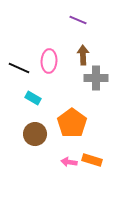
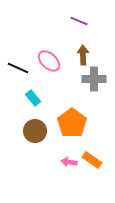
purple line: moved 1 px right, 1 px down
pink ellipse: rotated 50 degrees counterclockwise
black line: moved 1 px left
gray cross: moved 2 px left, 1 px down
cyan rectangle: rotated 21 degrees clockwise
brown circle: moved 3 px up
orange rectangle: rotated 18 degrees clockwise
